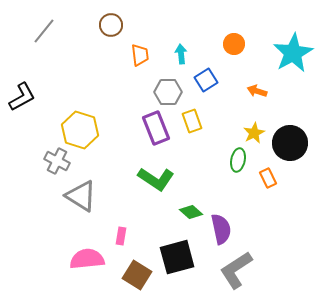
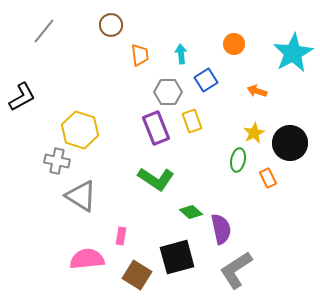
gray cross: rotated 15 degrees counterclockwise
